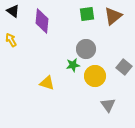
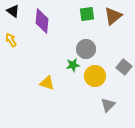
gray triangle: rotated 21 degrees clockwise
